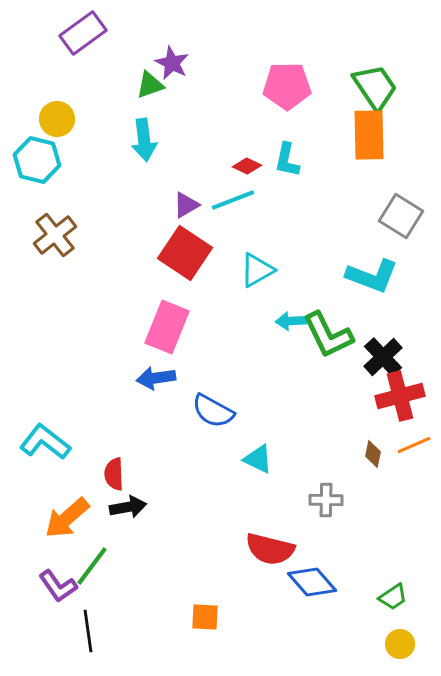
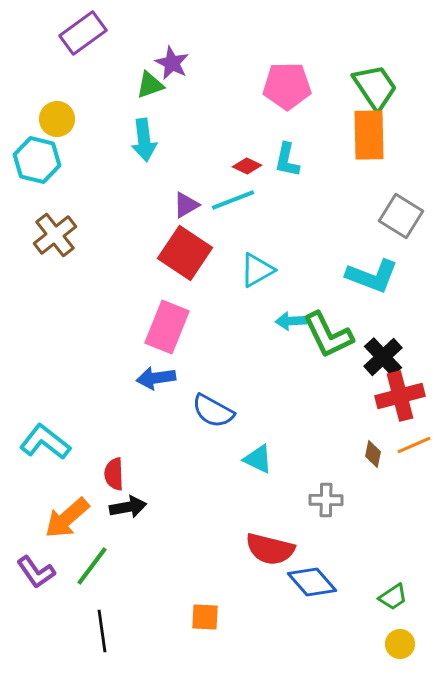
purple L-shape at (58, 586): moved 22 px left, 14 px up
black line at (88, 631): moved 14 px right
